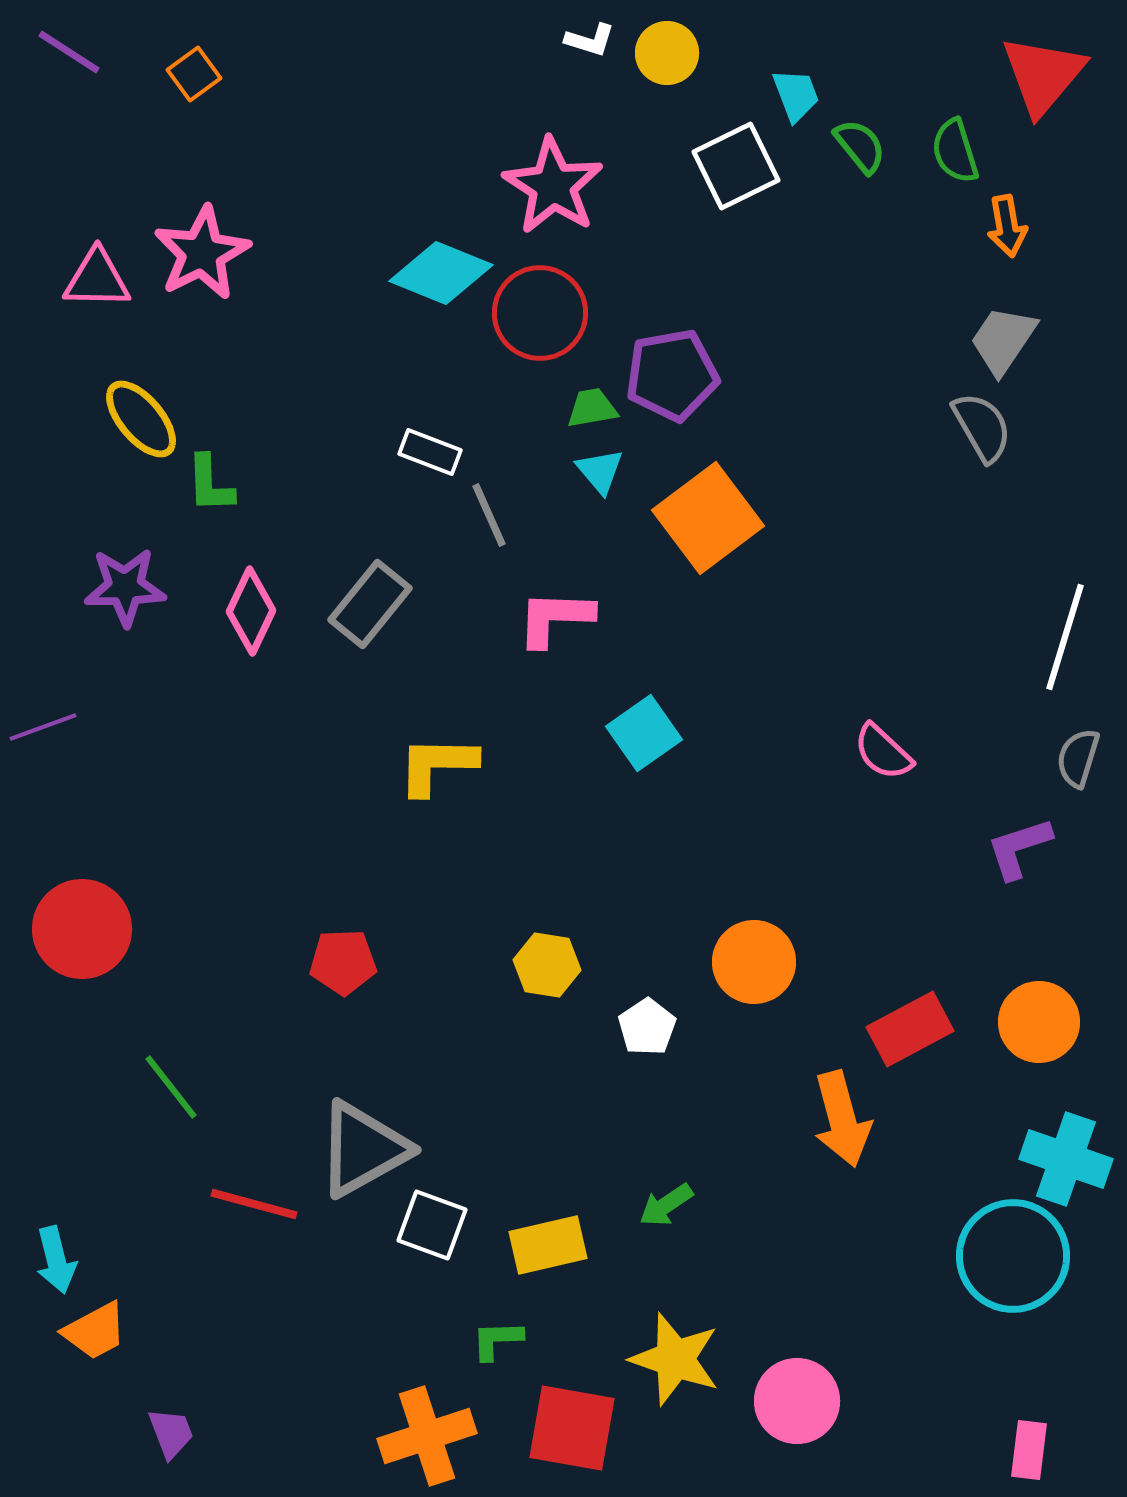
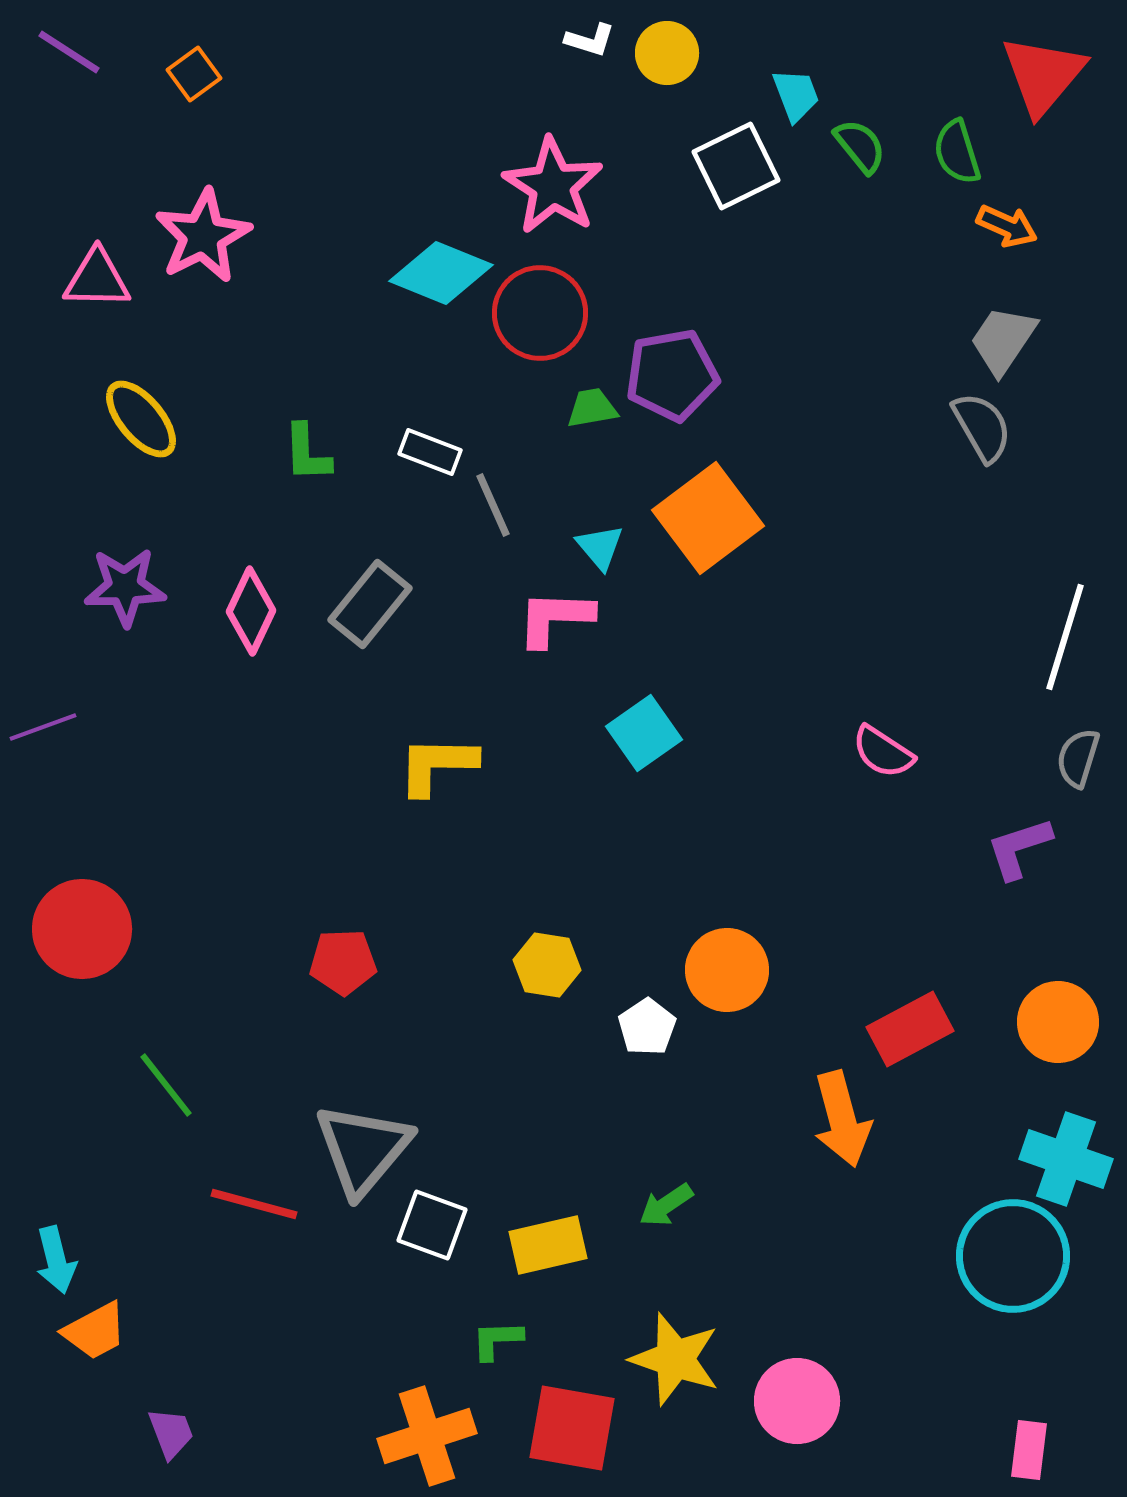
green semicircle at (955, 151): moved 2 px right, 1 px down
orange arrow at (1007, 226): rotated 56 degrees counterclockwise
pink star at (202, 253): moved 1 px right, 17 px up
cyan triangle at (600, 471): moved 76 px down
green L-shape at (210, 484): moved 97 px right, 31 px up
gray line at (489, 515): moved 4 px right, 10 px up
pink semicircle at (883, 752): rotated 10 degrees counterclockwise
orange circle at (754, 962): moved 27 px left, 8 px down
orange circle at (1039, 1022): moved 19 px right
green line at (171, 1087): moved 5 px left, 2 px up
gray triangle at (363, 1149): rotated 21 degrees counterclockwise
